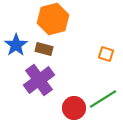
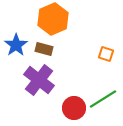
orange hexagon: rotated 8 degrees counterclockwise
purple cross: rotated 16 degrees counterclockwise
